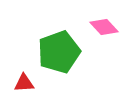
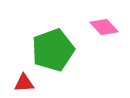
green pentagon: moved 6 px left, 2 px up
